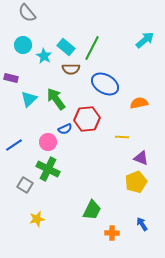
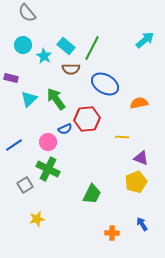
cyan rectangle: moved 1 px up
gray square: rotated 28 degrees clockwise
green trapezoid: moved 16 px up
